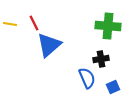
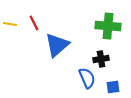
blue triangle: moved 8 px right
blue square: rotated 16 degrees clockwise
